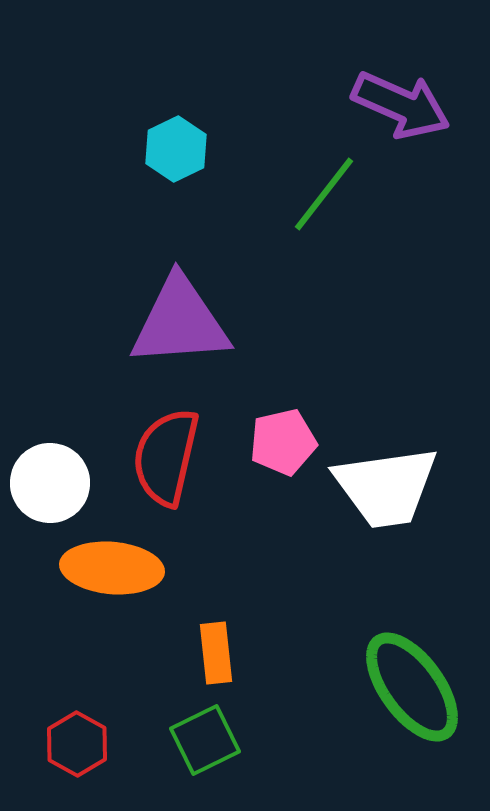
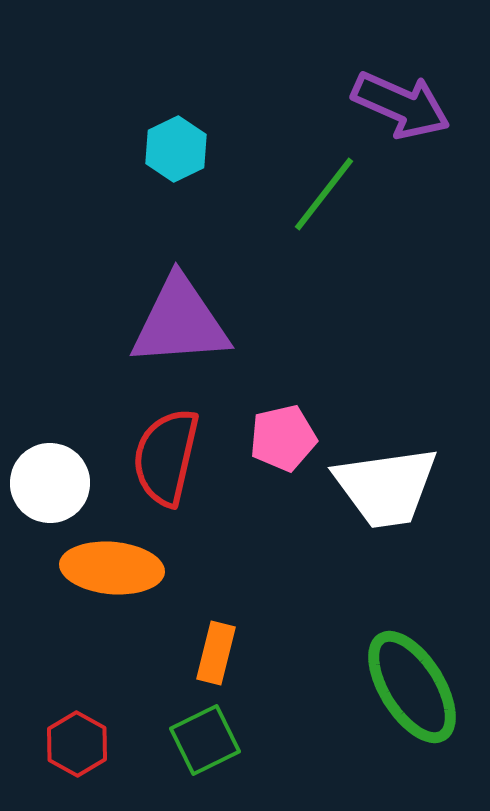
pink pentagon: moved 4 px up
orange rectangle: rotated 20 degrees clockwise
green ellipse: rotated 4 degrees clockwise
